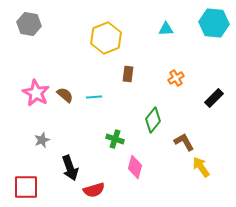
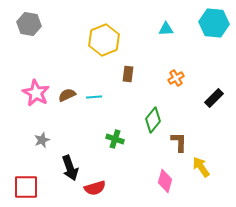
yellow hexagon: moved 2 px left, 2 px down
brown semicircle: moved 2 px right; rotated 66 degrees counterclockwise
brown L-shape: moved 5 px left; rotated 30 degrees clockwise
pink diamond: moved 30 px right, 14 px down
red semicircle: moved 1 px right, 2 px up
